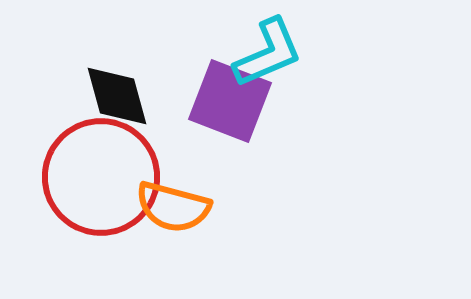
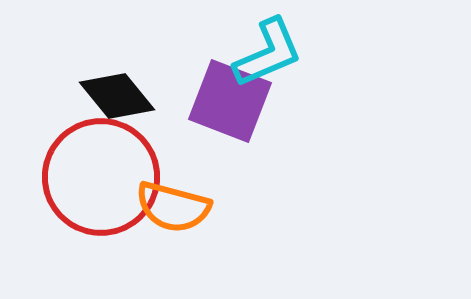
black diamond: rotated 24 degrees counterclockwise
